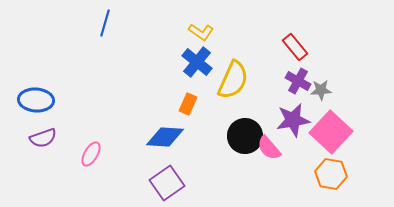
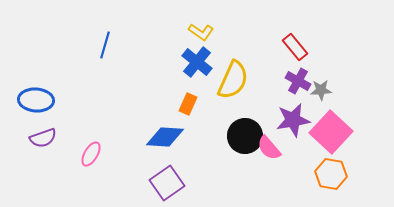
blue line: moved 22 px down
